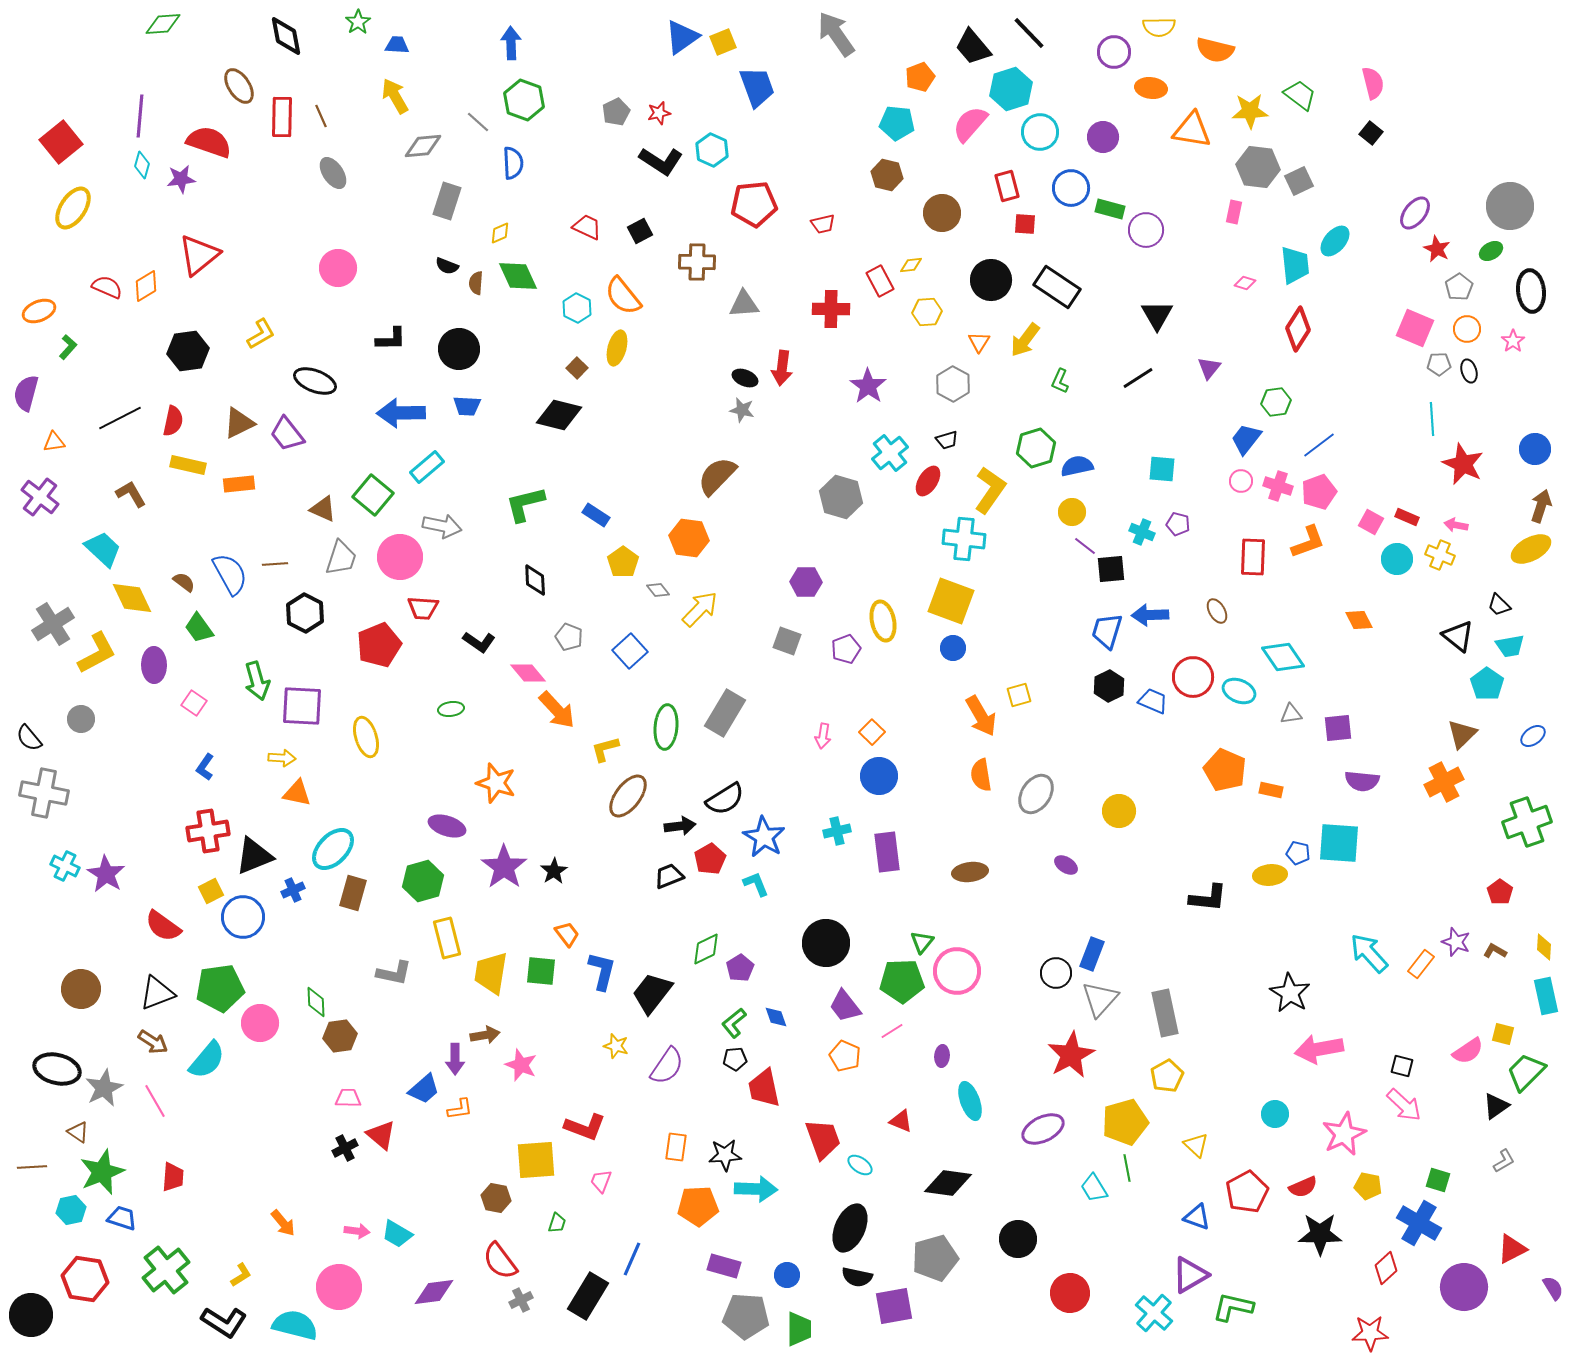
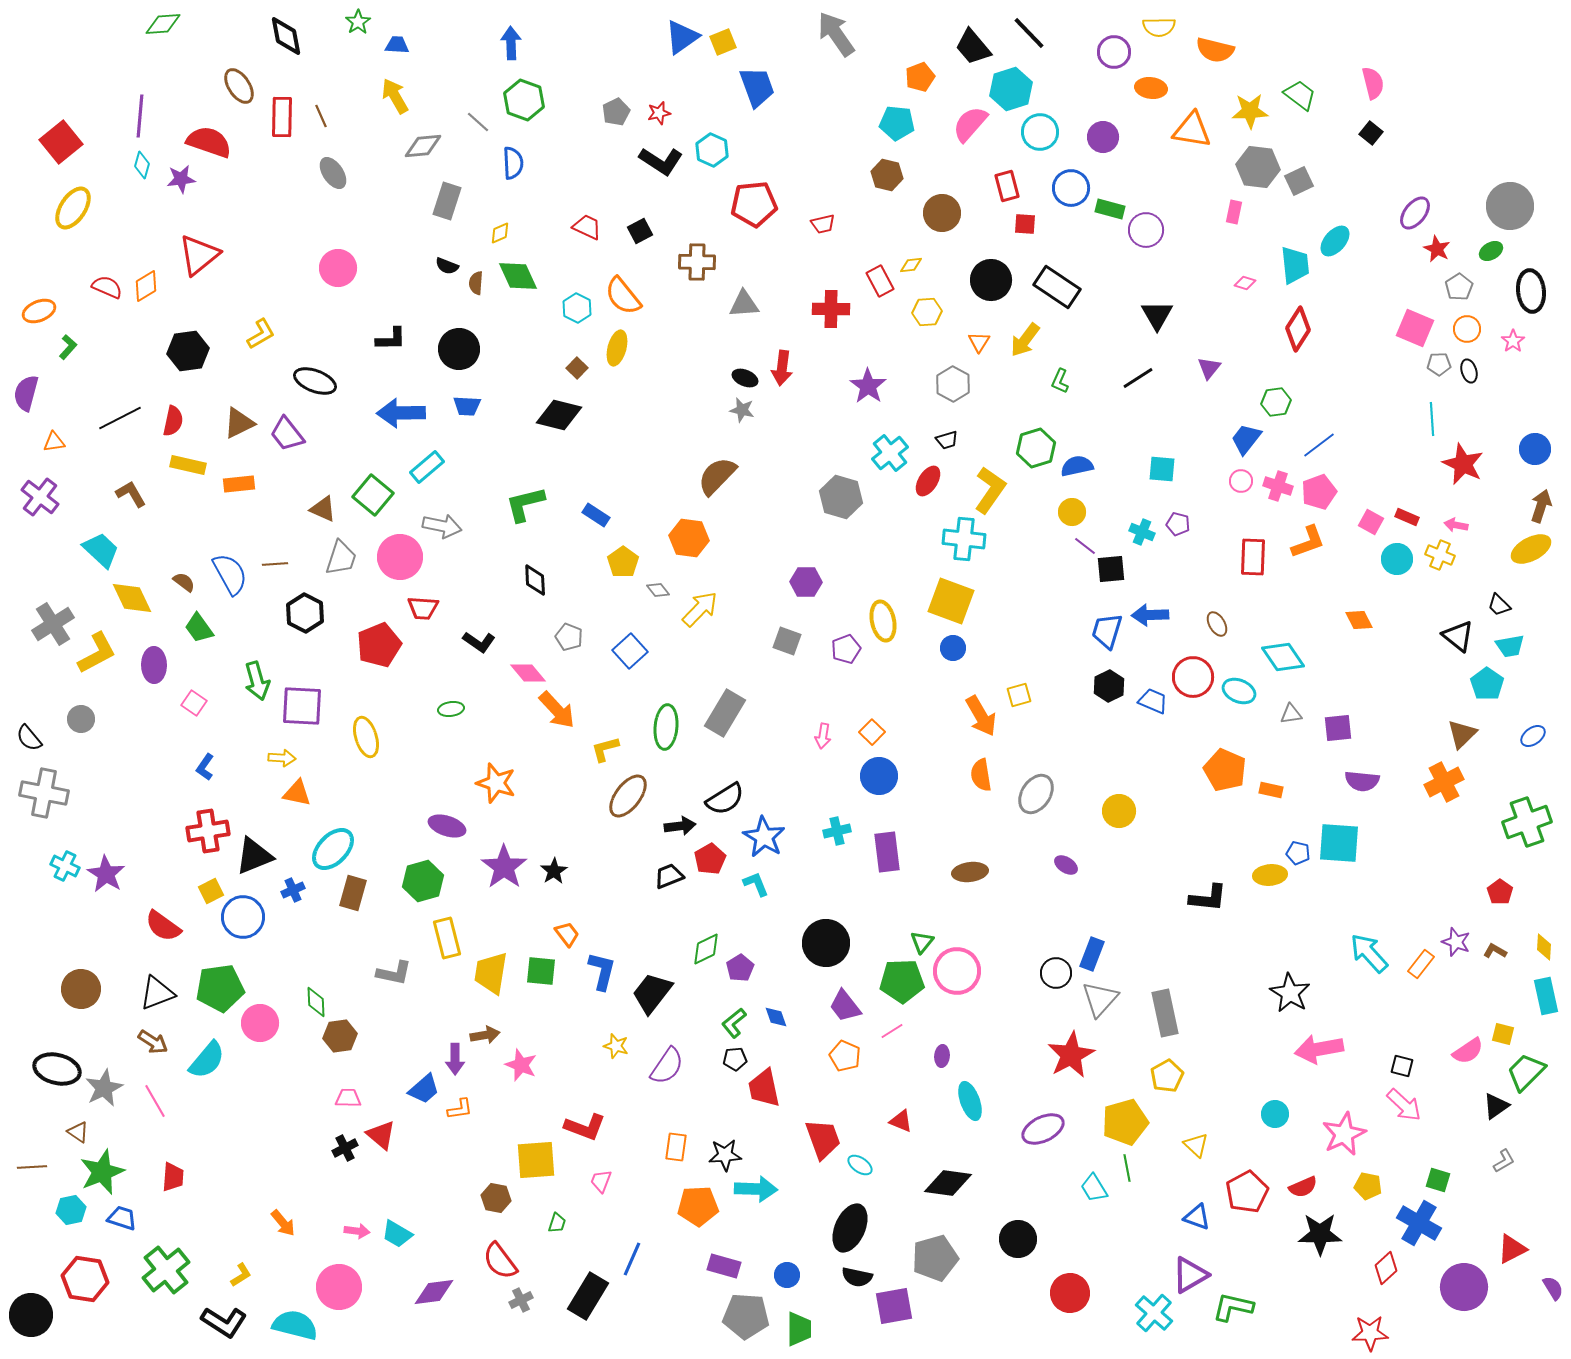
cyan trapezoid at (103, 549): moved 2 px left, 1 px down
brown ellipse at (1217, 611): moved 13 px down
